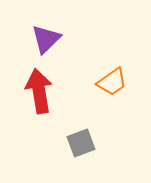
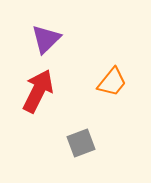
orange trapezoid: rotated 16 degrees counterclockwise
red arrow: moved 1 px left; rotated 36 degrees clockwise
